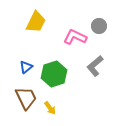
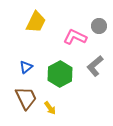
green hexagon: moved 6 px right; rotated 10 degrees counterclockwise
